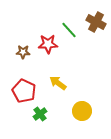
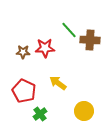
brown cross: moved 6 px left, 18 px down; rotated 24 degrees counterclockwise
red star: moved 3 px left, 4 px down
yellow circle: moved 2 px right
